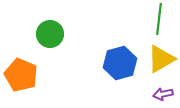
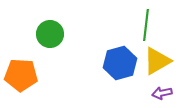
green line: moved 13 px left, 6 px down
yellow triangle: moved 4 px left, 2 px down
orange pentagon: rotated 20 degrees counterclockwise
purple arrow: moved 1 px left, 1 px up
